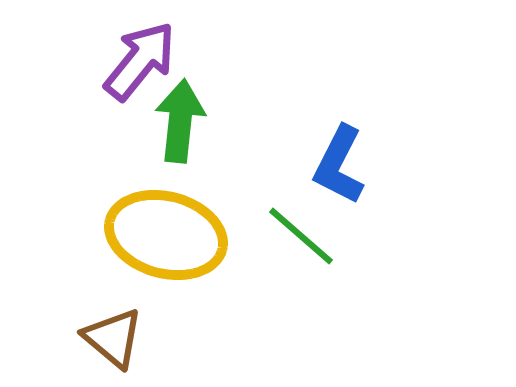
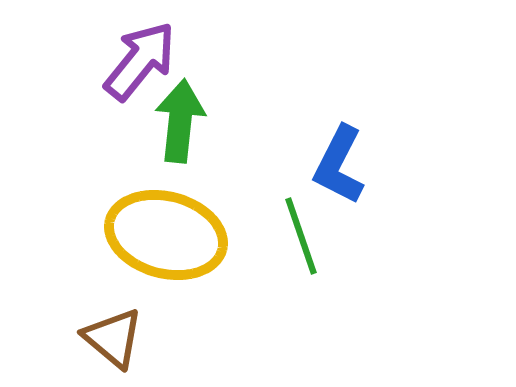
green line: rotated 30 degrees clockwise
